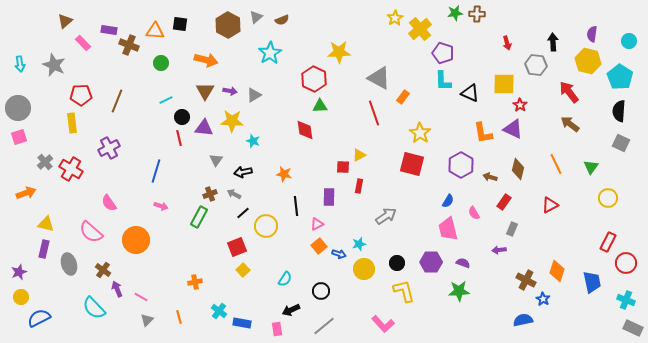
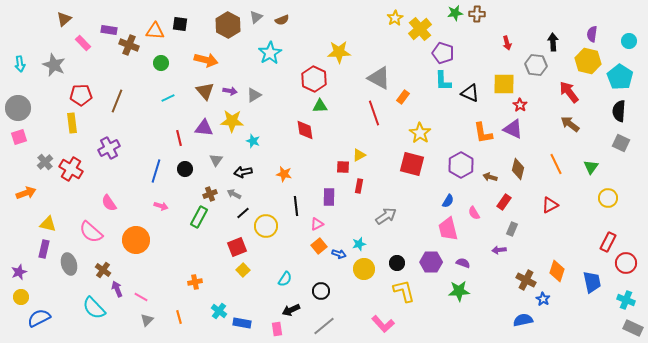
brown triangle at (65, 21): moved 1 px left, 2 px up
brown triangle at (205, 91): rotated 12 degrees counterclockwise
cyan line at (166, 100): moved 2 px right, 2 px up
black circle at (182, 117): moved 3 px right, 52 px down
yellow triangle at (46, 224): moved 2 px right
